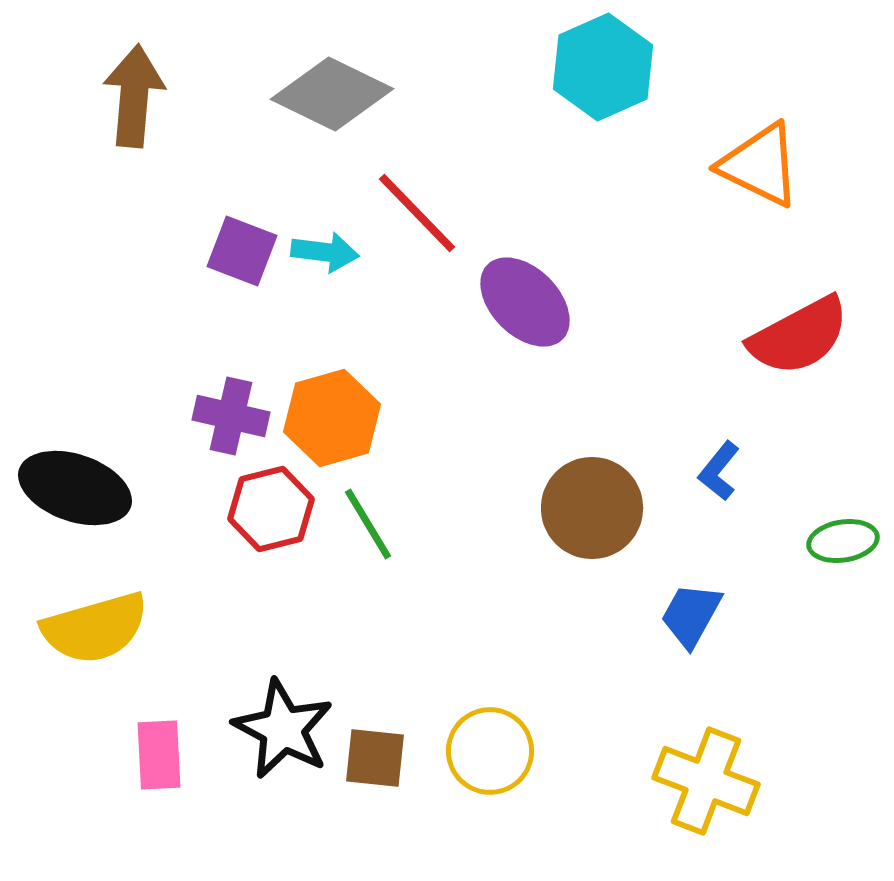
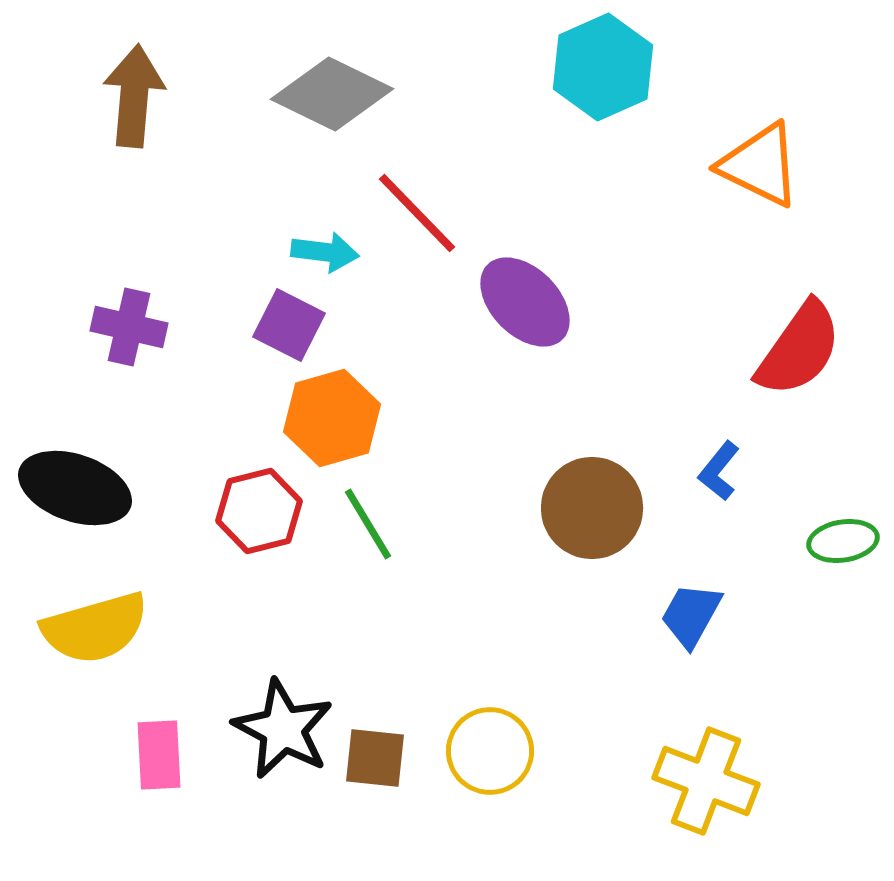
purple square: moved 47 px right, 74 px down; rotated 6 degrees clockwise
red semicircle: moved 13 px down; rotated 27 degrees counterclockwise
purple cross: moved 102 px left, 89 px up
red hexagon: moved 12 px left, 2 px down
